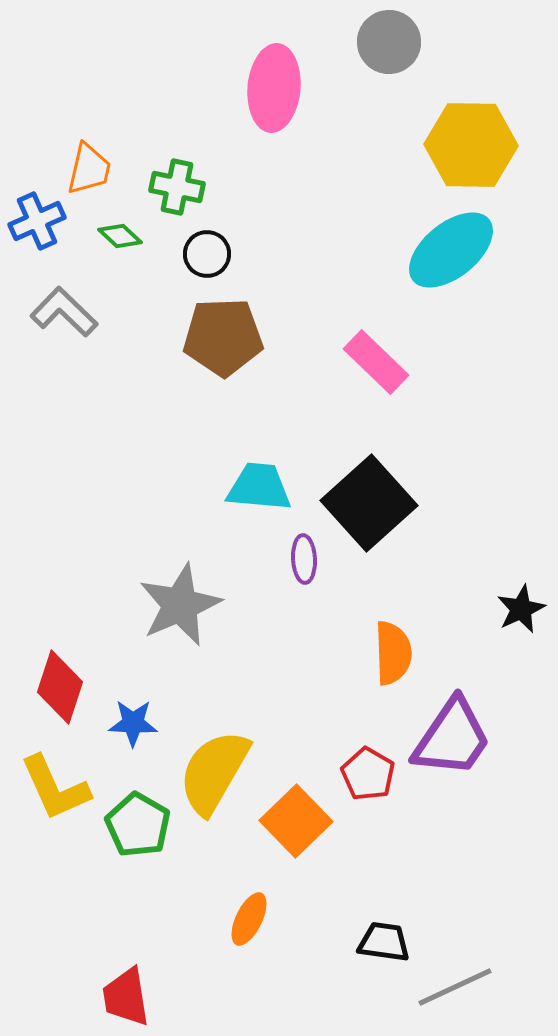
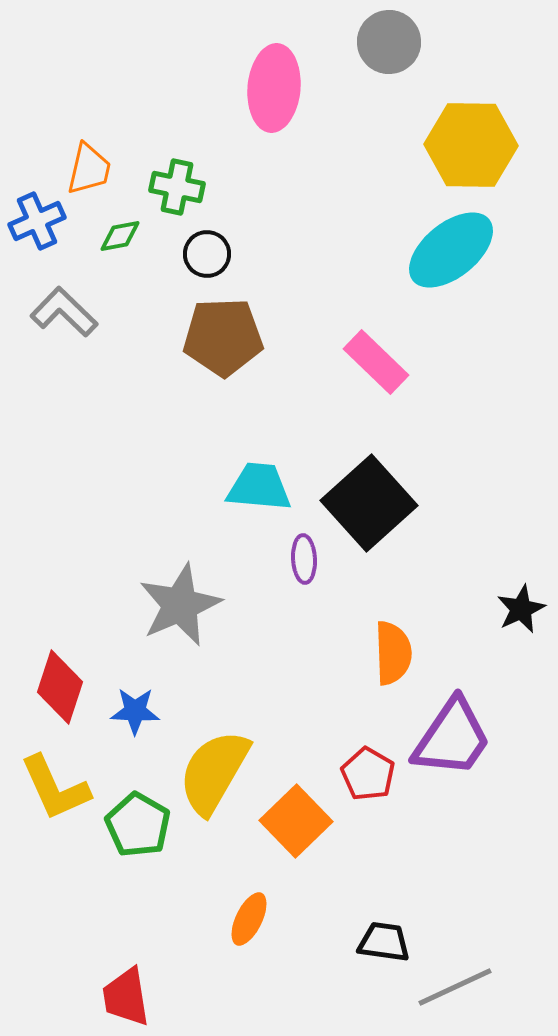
green diamond: rotated 54 degrees counterclockwise
blue star: moved 2 px right, 12 px up
